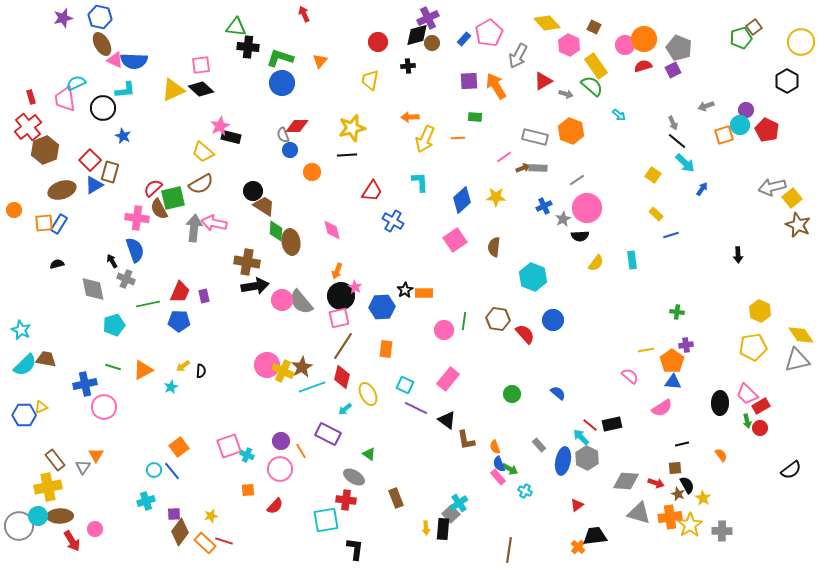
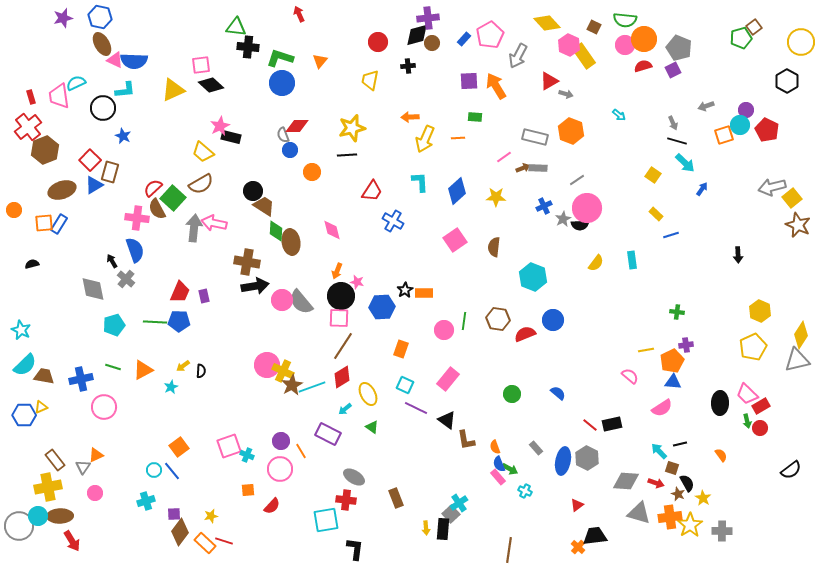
red arrow at (304, 14): moved 5 px left
purple cross at (428, 18): rotated 20 degrees clockwise
pink pentagon at (489, 33): moved 1 px right, 2 px down
yellow rectangle at (596, 66): moved 12 px left, 10 px up
red triangle at (543, 81): moved 6 px right
green semicircle at (592, 86): moved 33 px right, 66 px up; rotated 145 degrees clockwise
black diamond at (201, 89): moved 10 px right, 4 px up
pink trapezoid at (65, 99): moved 6 px left, 3 px up
black line at (677, 141): rotated 24 degrees counterclockwise
green square at (173, 198): rotated 35 degrees counterclockwise
blue diamond at (462, 200): moved 5 px left, 9 px up
brown semicircle at (159, 209): moved 2 px left
black semicircle at (580, 236): moved 11 px up
black semicircle at (57, 264): moved 25 px left
gray cross at (126, 279): rotated 18 degrees clockwise
pink star at (355, 287): moved 2 px right, 5 px up; rotated 16 degrees counterclockwise
green line at (148, 304): moved 7 px right, 18 px down; rotated 15 degrees clockwise
pink square at (339, 318): rotated 15 degrees clockwise
red semicircle at (525, 334): rotated 70 degrees counterclockwise
yellow diamond at (801, 335): rotated 68 degrees clockwise
yellow pentagon at (753, 347): rotated 16 degrees counterclockwise
orange rectangle at (386, 349): moved 15 px right; rotated 12 degrees clockwise
brown trapezoid at (46, 359): moved 2 px left, 17 px down
orange pentagon at (672, 361): rotated 10 degrees clockwise
brown star at (302, 367): moved 10 px left, 18 px down
red diamond at (342, 377): rotated 45 degrees clockwise
blue cross at (85, 384): moved 4 px left, 5 px up
cyan arrow at (581, 437): moved 78 px right, 14 px down
black line at (682, 444): moved 2 px left
gray rectangle at (539, 445): moved 3 px left, 3 px down
green triangle at (369, 454): moved 3 px right, 27 px up
orange triangle at (96, 455): rotated 35 degrees clockwise
brown square at (675, 468): moved 3 px left; rotated 24 degrees clockwise
black semicircle at (687, 485): moved 2 px up
red semicircle at (275, 506): moved 3 px left
pink circle at (95, 529): moved 36 px up
